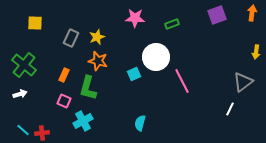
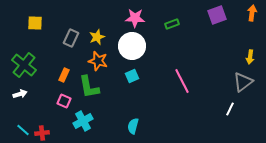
yellow arrow: moved 6 px left, 5 px down
white circle: moved 24 px left, 11 px up
cyan square: moved 2 px left, 2 px down
green L-shape: moved 1 px right, 1 px up; rotated 25 degrees counterclockwise
cyan semicircle: moved 7 px left, 3 px down
